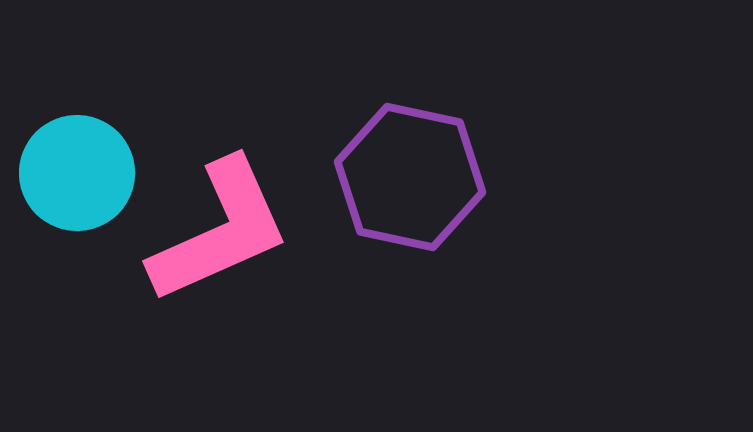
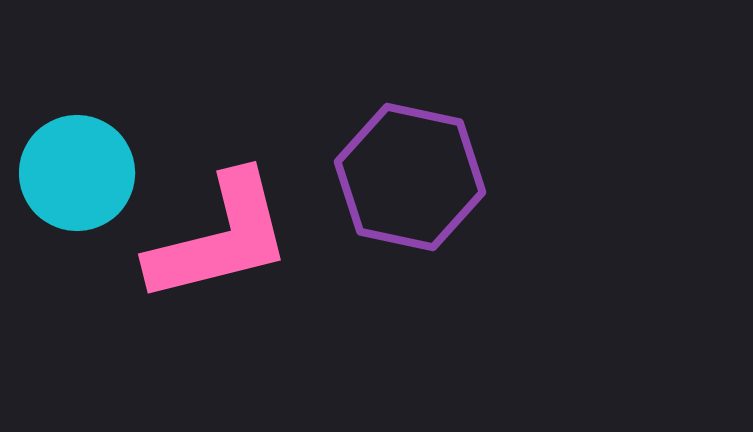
pink L-shape: moved 7 px down; rotated 10 degrees clockwise
